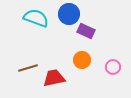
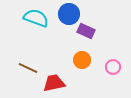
brown line: rotated 42 degrees clockwise
red trapezoid: moved 5 px down
